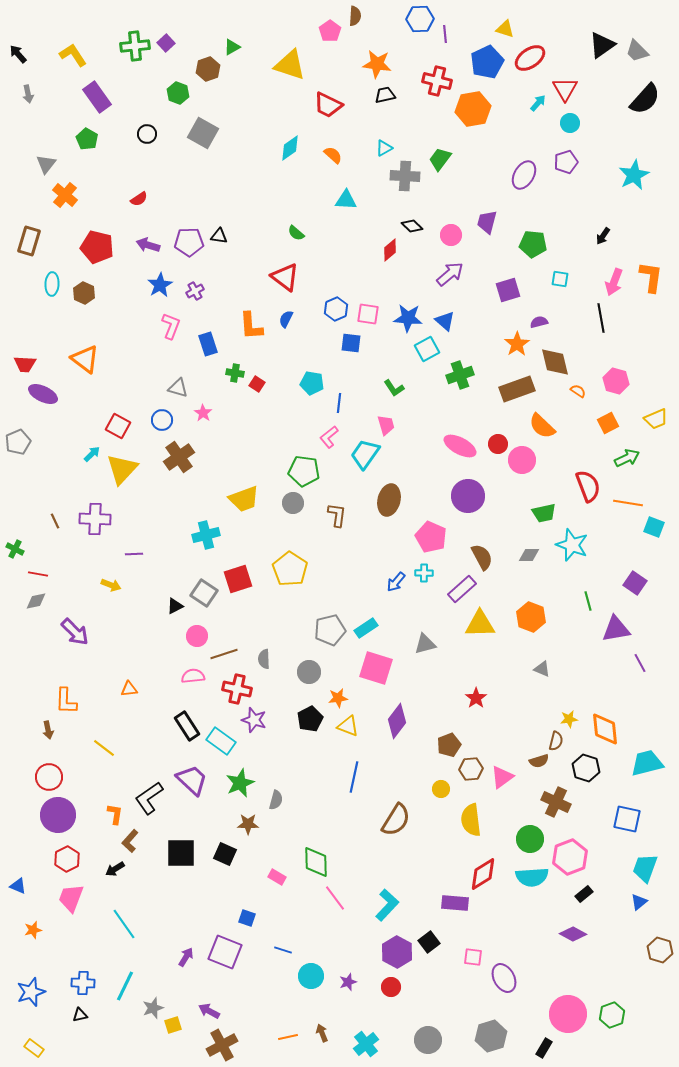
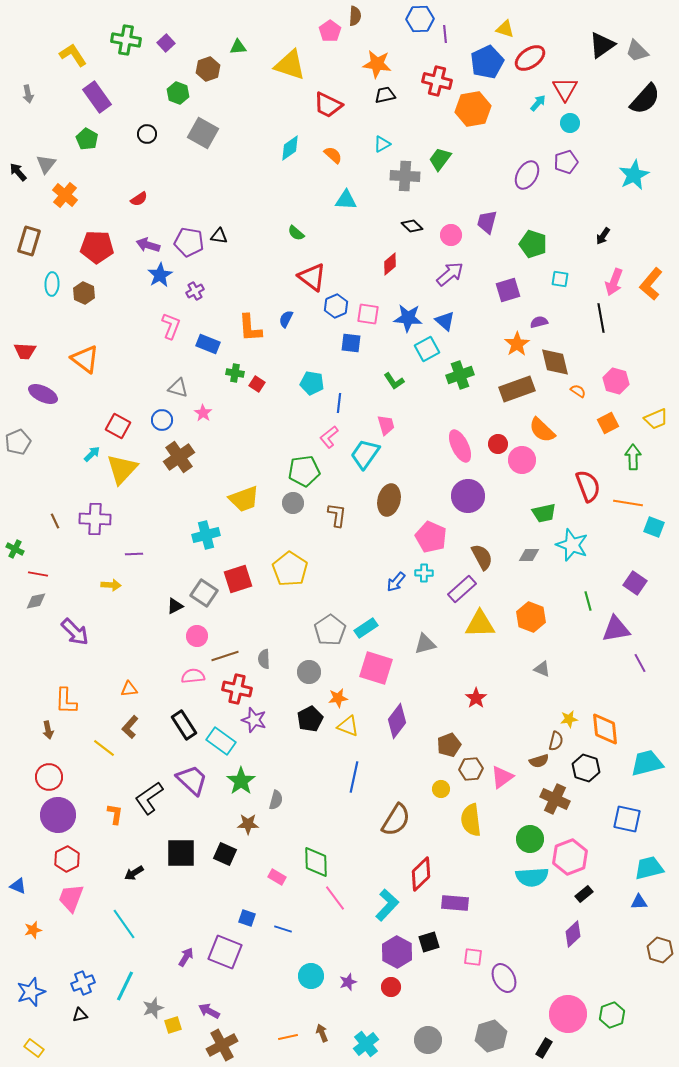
green cross at (135, 46): moved 9 px left, 6 px up; rotated 16 degrees clockwise
green triangle at (232, 47): moved 6 px right; rotated 24 degrees clockwise
black arrow at (18, 54): moved 118 px down
cyan triangle at (384, 148): moved 2 px left, 4 px up
purple ellipse at (524, 175): moved 3 px right
purple pentagon at (189, 242): rotated 12 degrees clockwise
green pentagon at (533, 244): rotated 12 degrees clockwise
red pentagon at (97, 247): rotated 12 degrees counterclockwise
red diamond at (390, 250): moved 14 px down
red triangle at (285, 277): moved 27 px right
orange L-shape at (651, 277): moved 7 px down; rotated 148 degrees counterclockwise
blue star at (160, 285): moved 10 px up
blue hexagon at (336, 309): moved 3 px up
orange L-shape at (251, 326): moved 1 px left, 2 px down
blue rectangle at (208, 344): rotated 50 degrees counterclockwise
red trapezoid at (25, 364): moved 13 px up
green L-shape at (394, 388): moved 7 px up
orange semicircle at (542, 426): moved 4 px down
pink ellipse at (460, 446): rotated 36 degrees clockwise
green arrow at (627, 458): moved 6 px right, 1 px up; rotated 65 degrees counterclockwise
green pentagon at (304, 471): rotated 16 degrees counterclockwise
yellow arrow at (111, 585): rotated 18 degrees counterclockwise
gray pentagon at (330, 630): rotated 20 degrees counterclockwise
brown line at (224, 654): moved 1 px right, 2 px down
black rectangle at (187, 726): moved 3 px left, 1 px up
green star at (240, 783): moved 1 px right, 2 px up; rotated 12 degrees counterclockwise
brown cross at (556, 802): moved 1 px left, 3 px up
brown L-shape at (130, 841): moved 114 px up
cyan trapezoid at (645, 868): moved 4 px right; rotated 56 degrees clockwise
black arrow at (115, 869): moved 19 px right, 4 px down
red diamond at (483, 874): moved 62 px left; rotated 12 degrees counterclockwise
blue triangle at (639, 902): rotated 36 degrees clockwise
purple diamond at (573, 934): rotated 72 degrees counterclockwise
black square at (429, 942): rotated 20 degrees clockwise
blue line at (283, 950): moved 21 px up
blue cross at (83, 983): rotated 25 degrees counterclockwise
